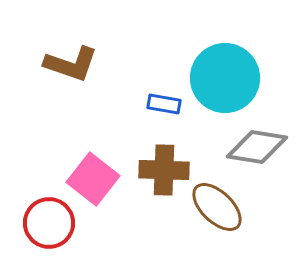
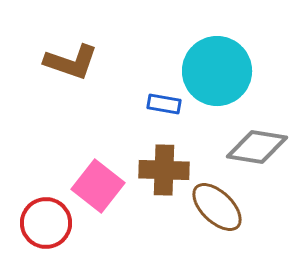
brown L-shape: moved 2 px up
cyan circle: moved 8 px left, 7 px up
pink square: moved 5 px right, 7 px down
red circle: moved 3 px left
